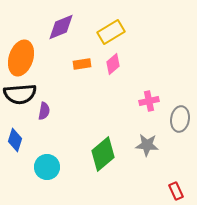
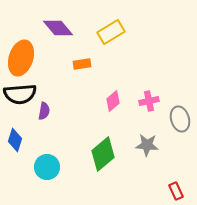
purple diamond: moved 3 px left, 1 px down; rotated 72 degrees clockwise
pink diamond: moved 37 px down
gray ellipse: rotated 25 degrees counterclockwise
